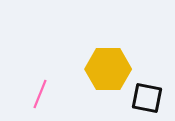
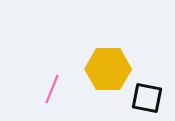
pink line: moved 12 px right, 5 px up
